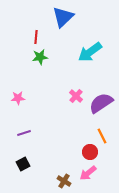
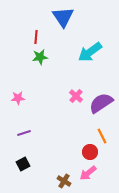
blue triangle: rotated 20 degrees counterclockwise
